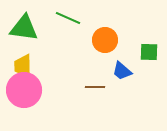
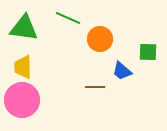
orange circle: moved 5 px left, 1 px up
green square: moved 1 px left
yellow trapezoid: moved 1 px down
pink circle: moved 2 px left, 10 px down
